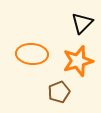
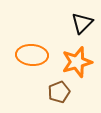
orange ellipse: moved 1 px down
orange star: moved 1 px left, 1 px down
